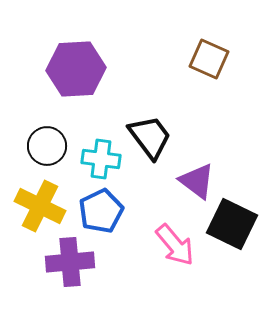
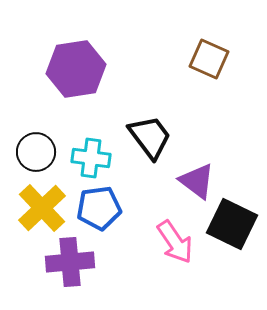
purple hexagon: rotated 6 degrees counterclockwise
black circle: moved 11 px left, 6 px down
cyan cross: moved 10 px left, 1 px up
yellow cross: moved 2 px right, 2 px down; rotated 21 degrees clockwise
blue pentagon: moved 2 px left, 3 px up; rotated 18 degrees clockwise
pink arrow: moved 3 px up; rotated 6 degrees clockwise
